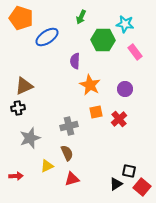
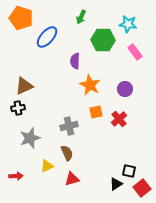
cyan star: moved 3 px right
blue ellipse: rotated 15 degrees counterclockwise
red square: moved 1 px down; rotated 12 degrees clockwise
